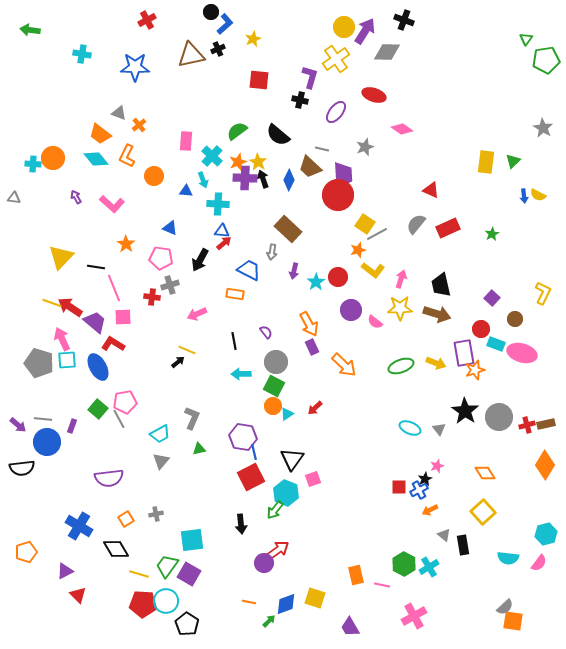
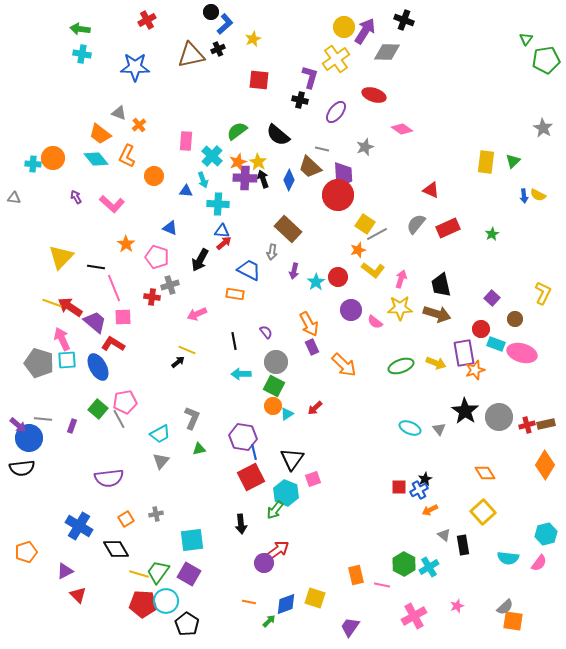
green arrow at (30, 30): moved 50 px right, 1 px up
pink pentagon at (161, 258): moved 4 px left, 1 px up; rotated 10 degrees clockwise
blue circle at (47, 442): moved 18 px left, 4 px up
pink star at (437, 466): moved 20 px right, 140 px down
green trapezoid at (167, 566): moved 9 px left, 6 px down
purple trapezoid at (350, 627): rotated 65 degrees clockwise
